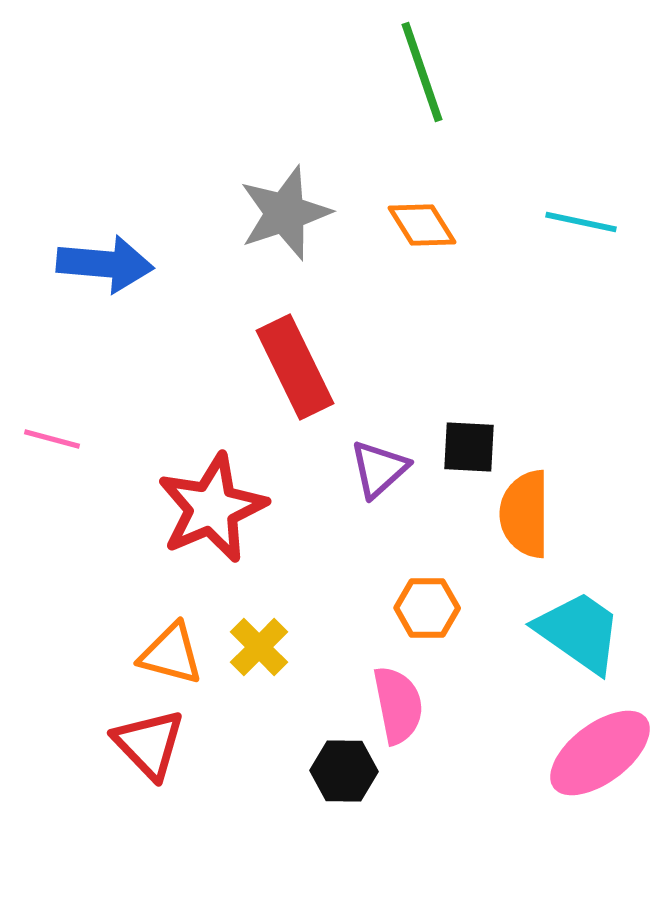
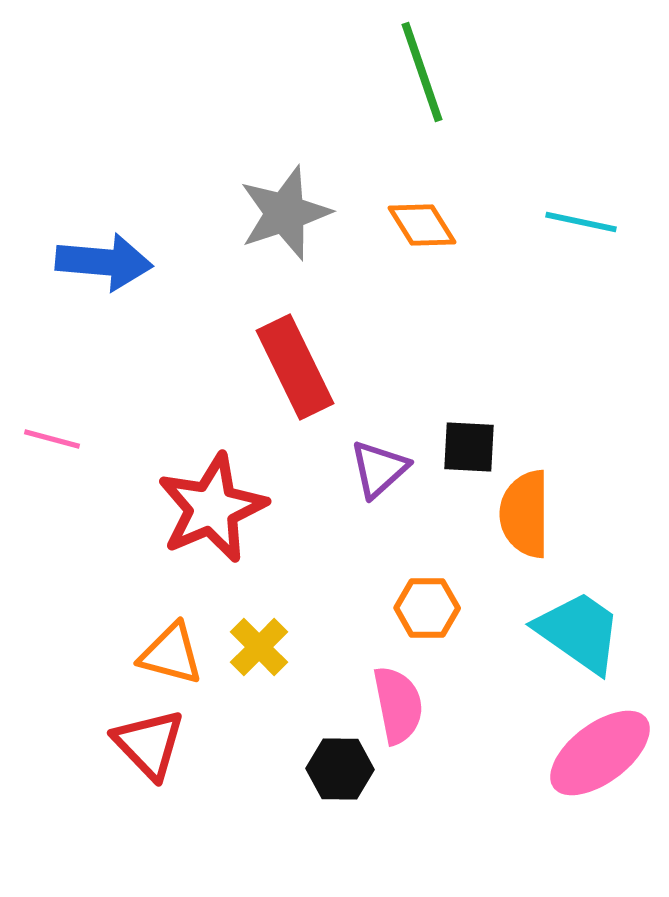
blue arrow: moved 1 px left, 2 px up
black hexagon: moved 4 px left, 2 px up
